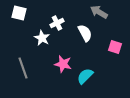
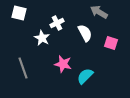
pink square: moved 4 px left, 4 px up
